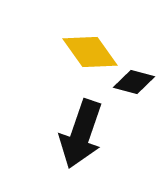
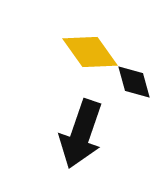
black diamond: rotated 60 degrees clockwise
